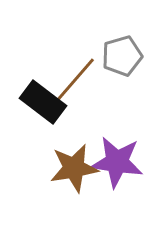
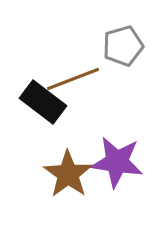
gray pentagon: moved 1 px right, 10 px up
brown line: moved 2 px left, 1 px up; rotated 28 degrees clockwise
brown star: moved 6 px left, 6 px down; rotated 27 degrees counterclockwise
